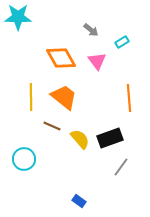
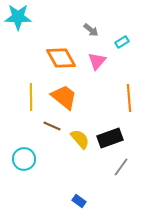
pink triangle: rotated 18 degrees clockwise
